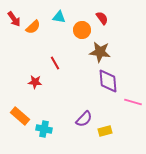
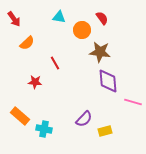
orange semicircle: moved 6 px left, 16 px down
